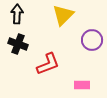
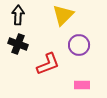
black arrow: moved 1 px right, 1 px down
purple circle: moved 13 px left, 5 px down
